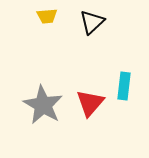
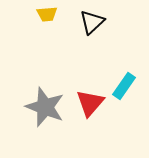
yellow trapezoid: moved 2 px up
cyan rectangle: rotated 28 degrees clockwise
gray star: moved 2 px right, 2 px down; rotated 9 degrees counterclockwise
